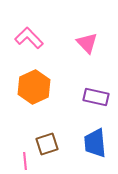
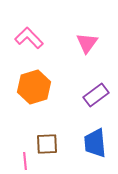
pink triangle: rotated 20 degrees clockwise
orange hexagon: rotated 8 degrees clockwise
purple rectangle: moved 2 px up; rotated 50 degrees counterclockwise
brown square: rotated 15 degrees clockwise
